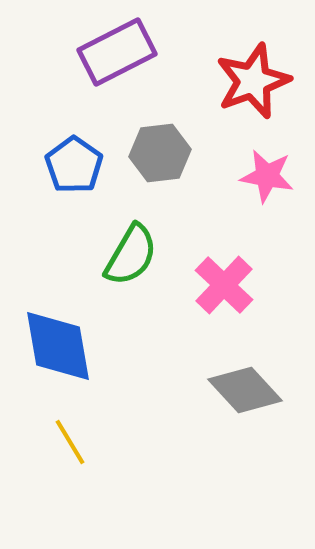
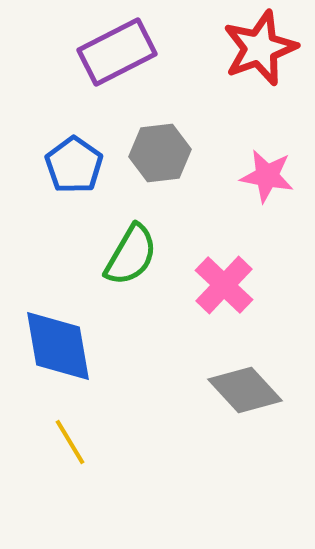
red star: moved 7 px right, 33 px up
